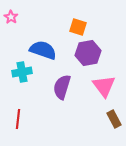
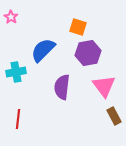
blue semicircle: rotated 64 degrees counterclockwise
cyan cross: moved 6 px left
purple semicircle: rotated 10 degrees counterclockwise
brown rectangle: moved 3 px up
